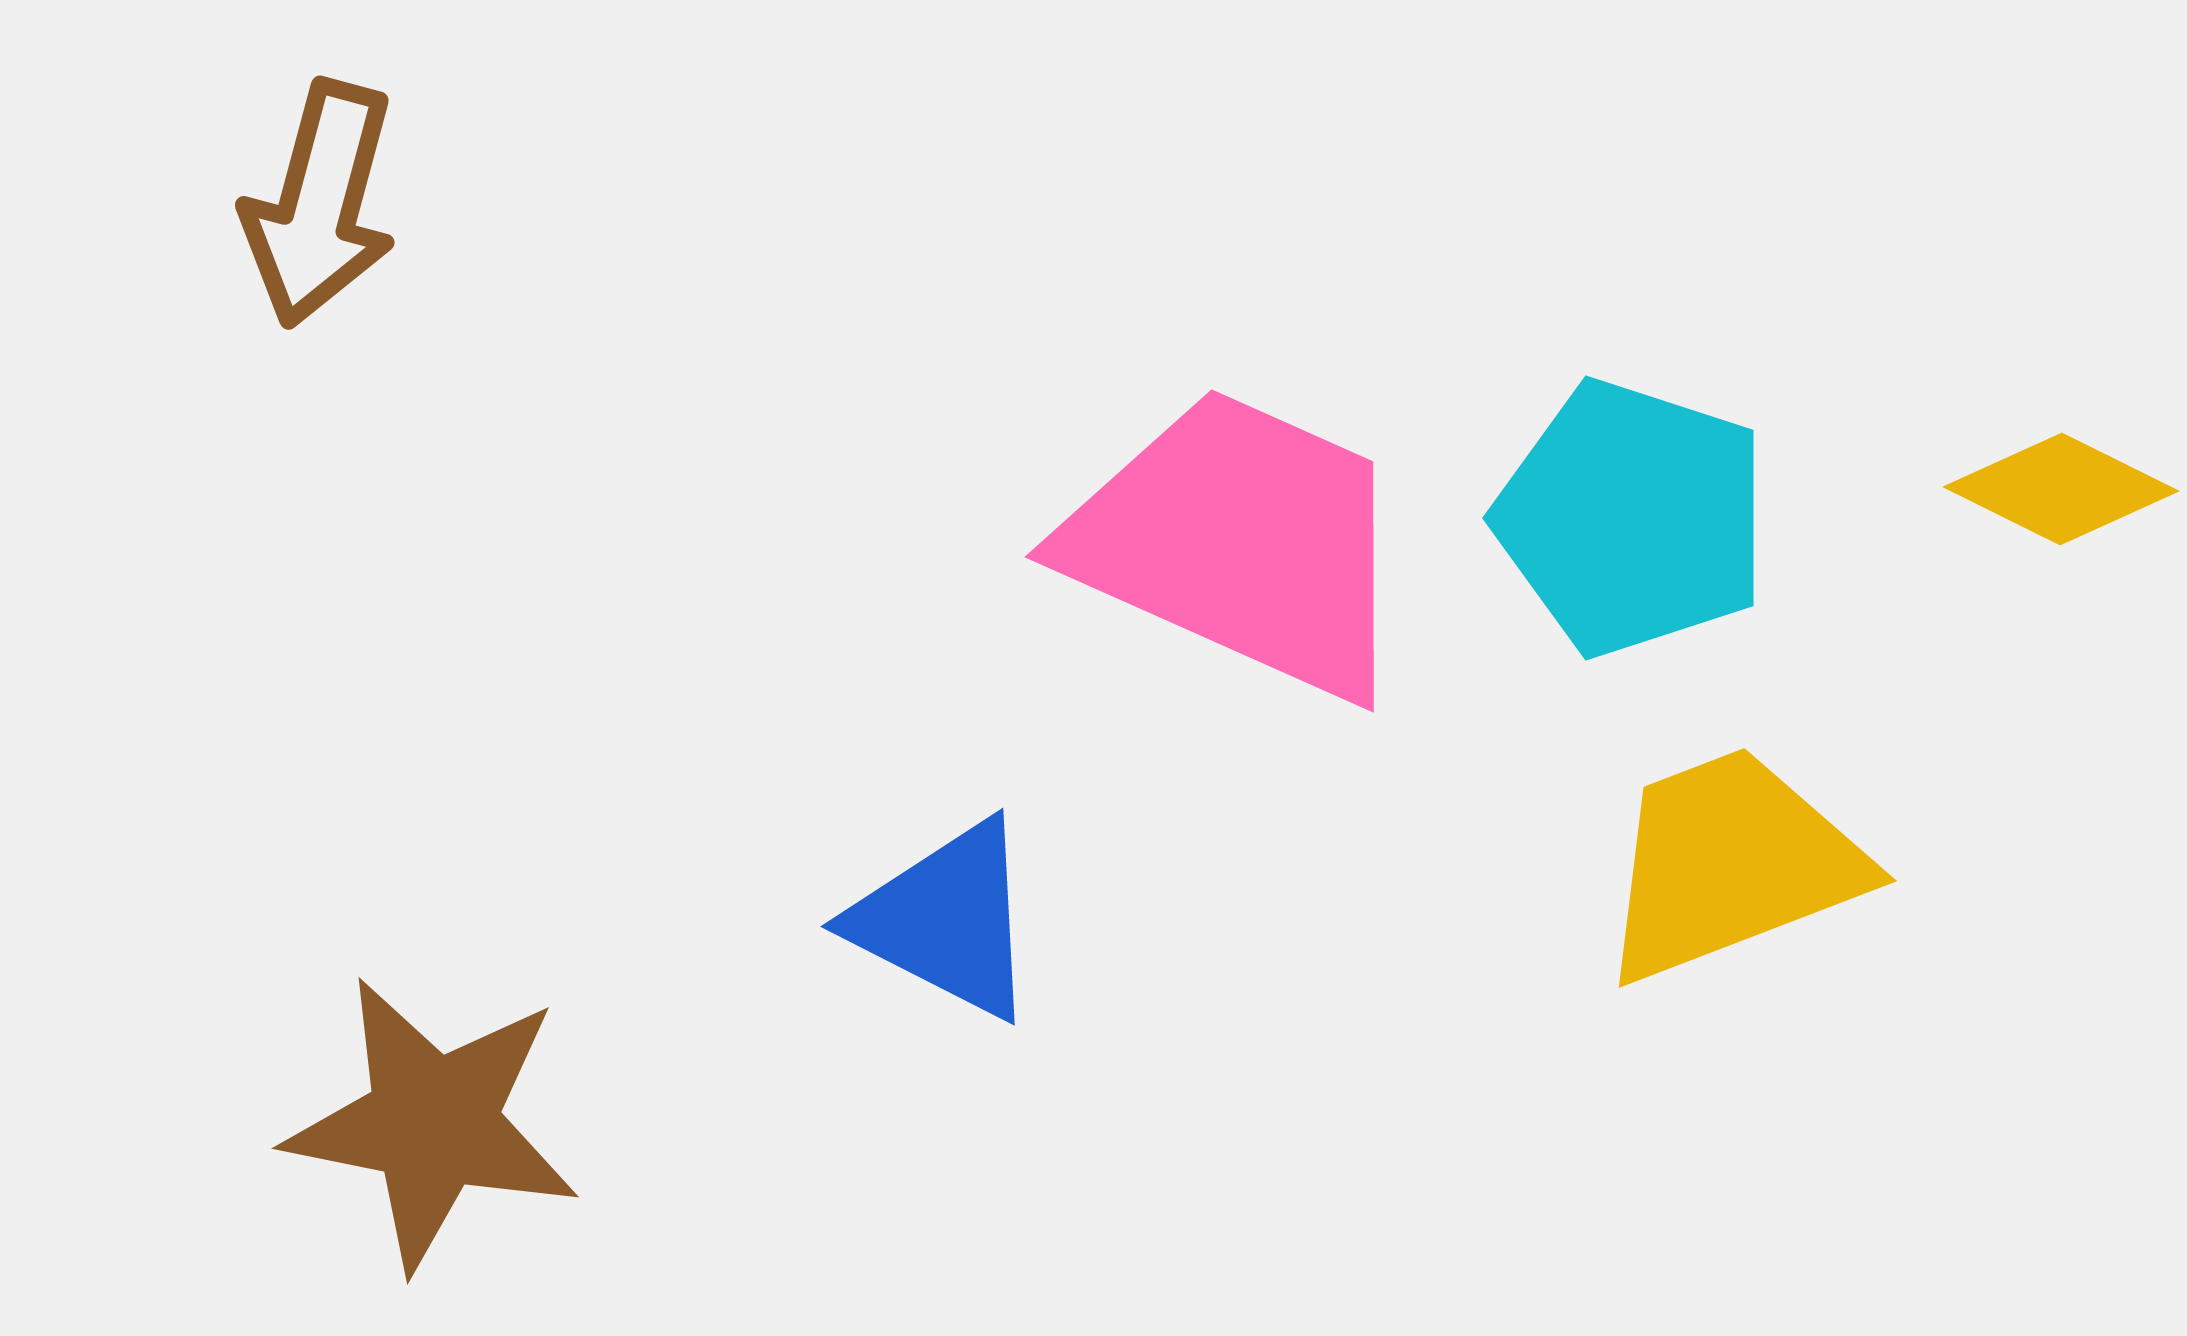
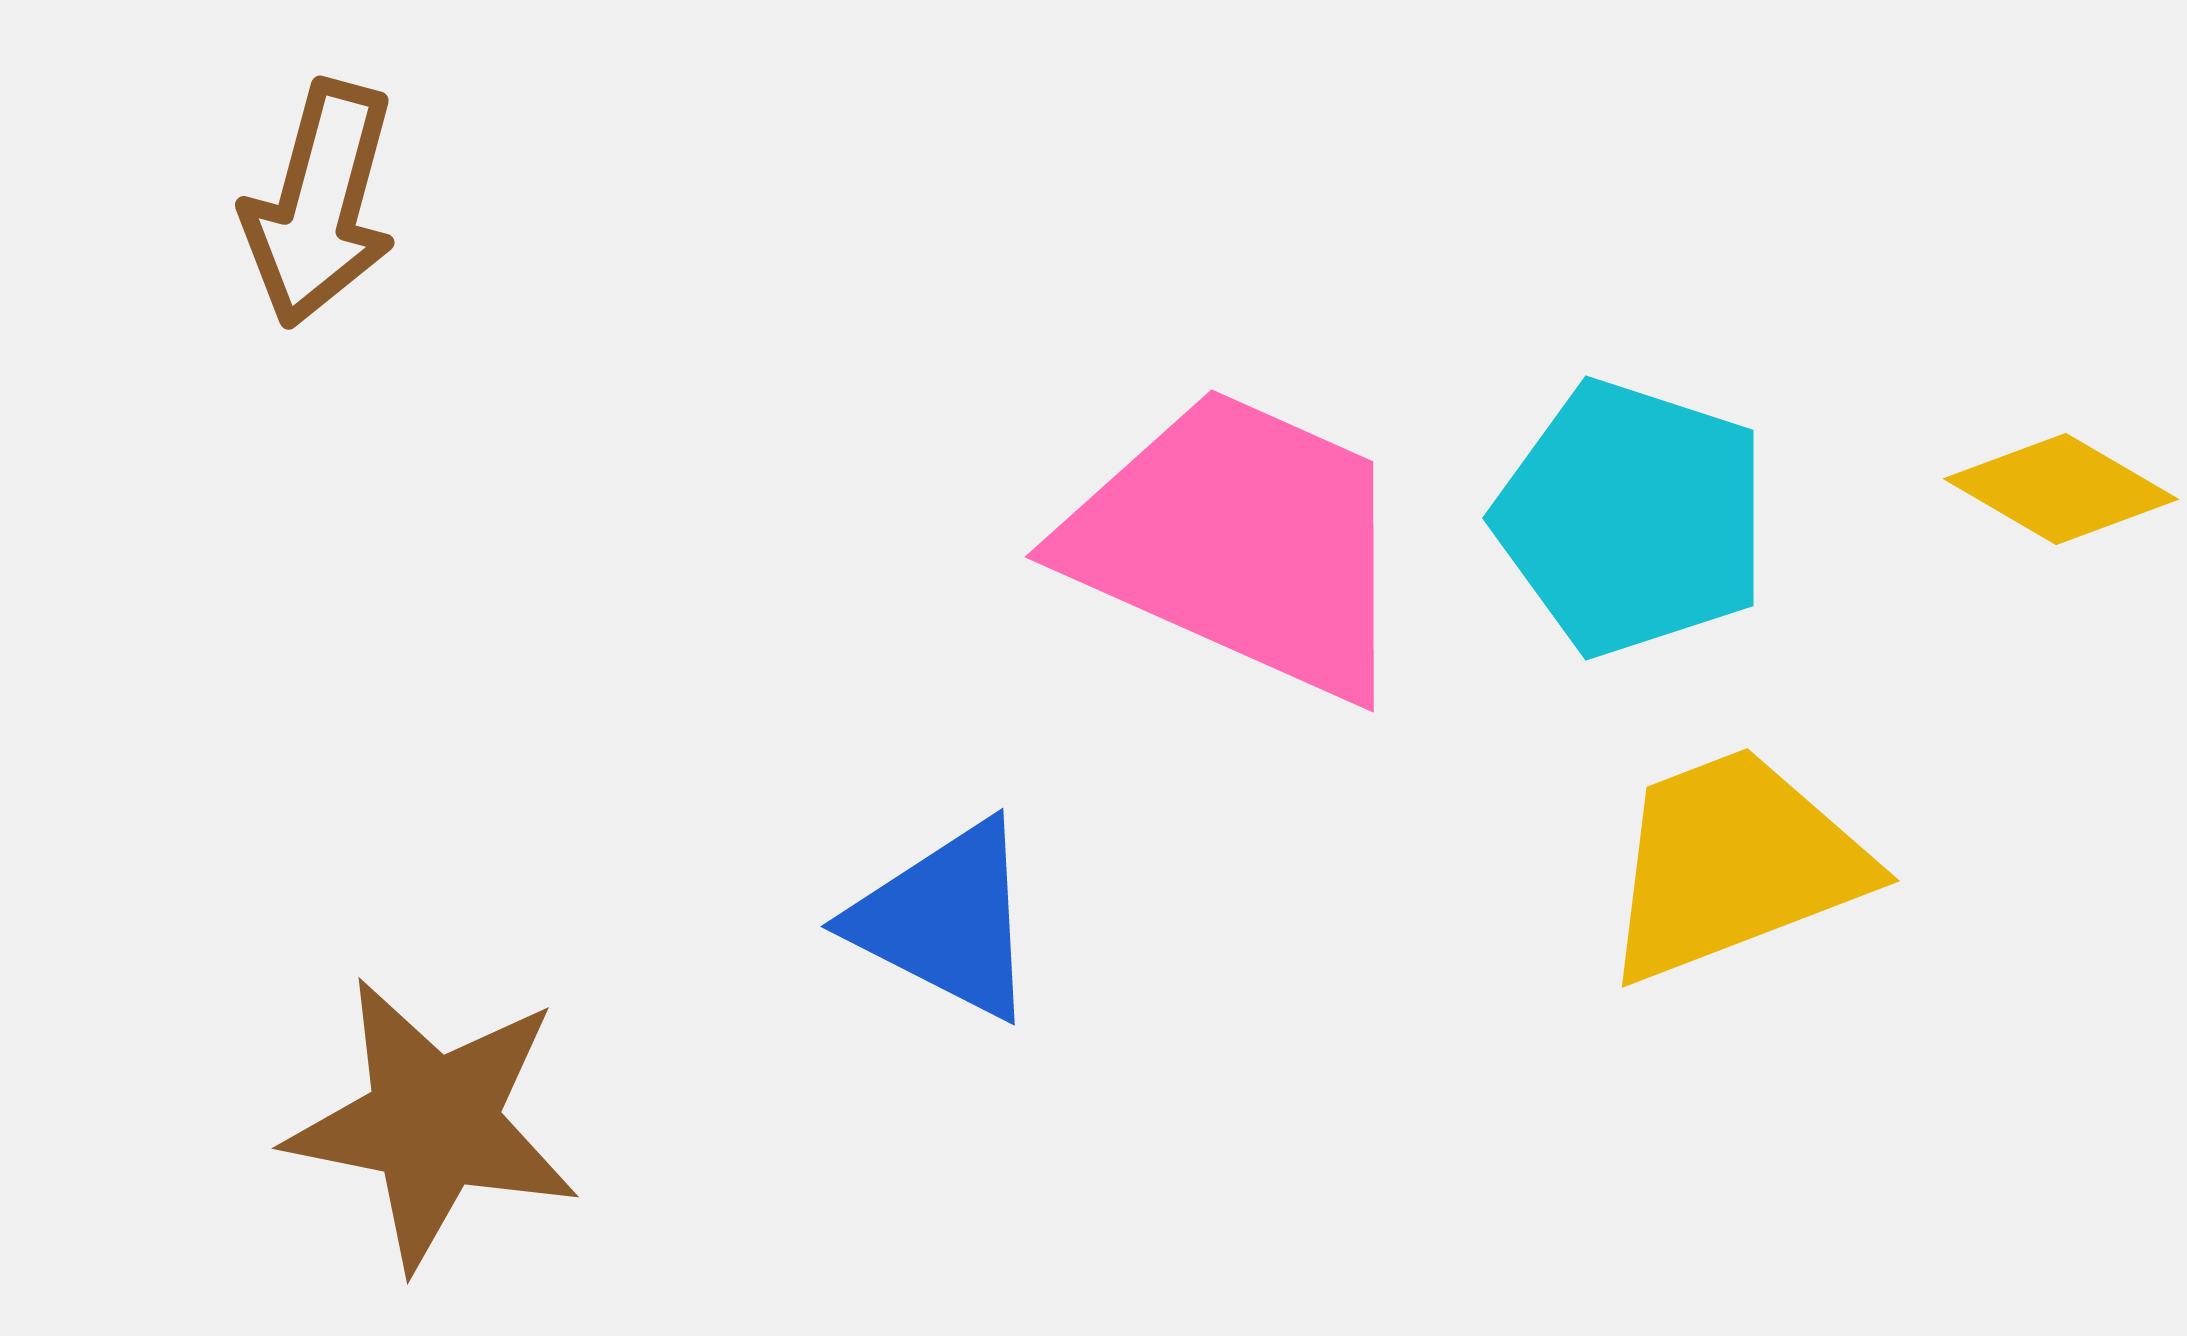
yellow diamond: rotated 4 degrees clockwise
yellow trapezoid: moved 3 px right
